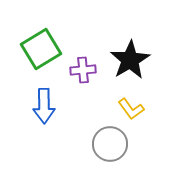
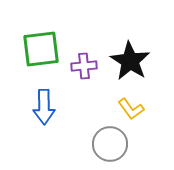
green square: rotated 24 degrees clockwise
black star: moved 1 px down; rotated 9 degrees counterclockwise
purple cross: moved 1 px right, 4 px up
blue arrow: moved 1 px down
